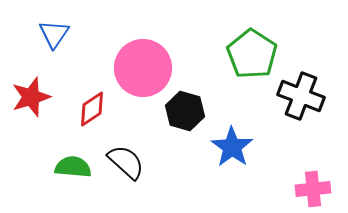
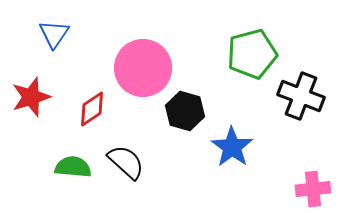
green pentagon: rotated 24 degrees clockwise
